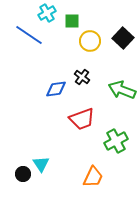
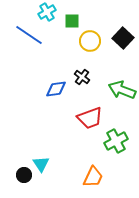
cyan cross: moved 1 px up
red trapezoid: moved 8 px right, 1 px up
black circle: moved 1 px right, 1 px down
